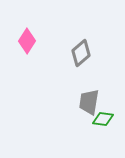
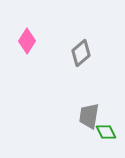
gray trapezoid: moved 14 px down
green diamond: moved 3 px right, 13 px down; rotated 55 degrees clockwise
